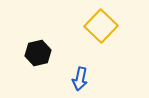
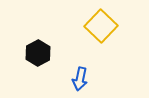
black hexagon: rotated 15 degrees counterclockwise
